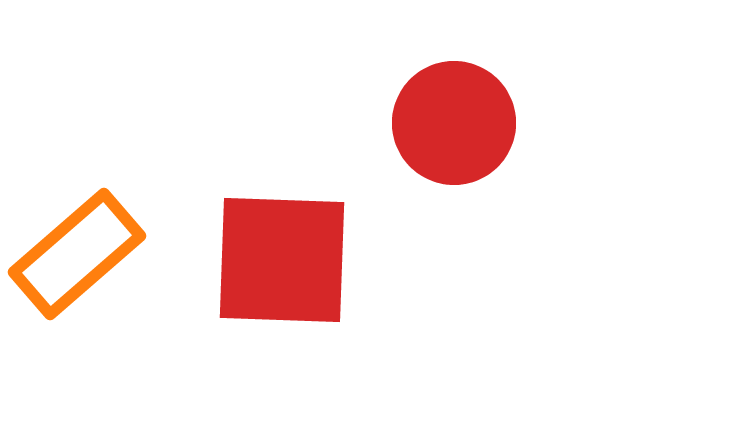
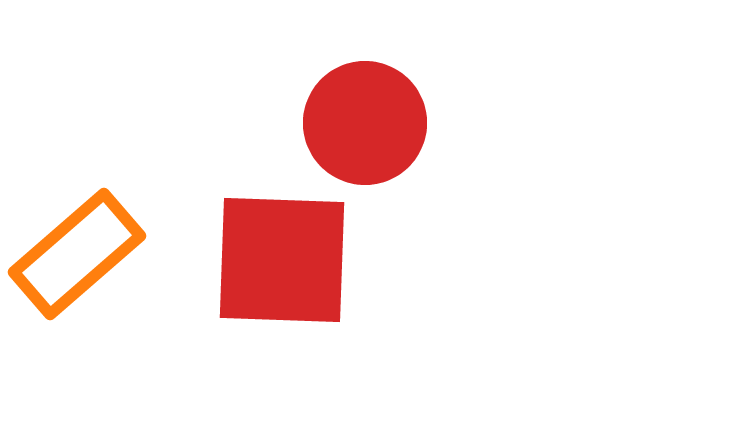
red circle: moved 89 px left
